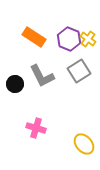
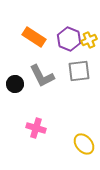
yellow cross: moved 1 px right, 1 px down; rotated 28 degrees clockwise
gray square: rotated 25 degrees clockwise
